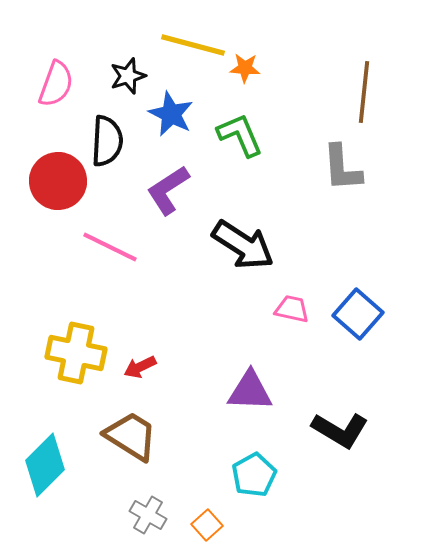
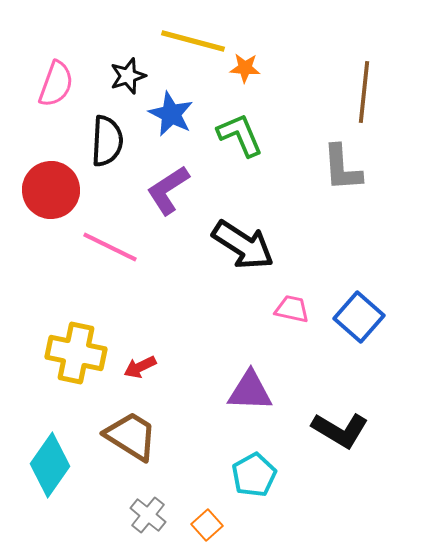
yellow line: moved 4 px up
red circle: moved 7 px left, 9 px down
blue square: moved 1 px right, 3 px down
cyan diamond: moved 5 px right; rotated 10 degrees counterclockwise
gray cross: rotated 9 degrees clockwise
